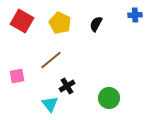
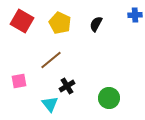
pink square: moved 2 px right, 5 px down
